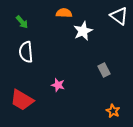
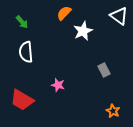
orange semicircle: rotated 49 degrees counterclockwise
